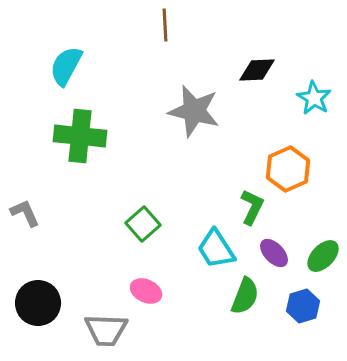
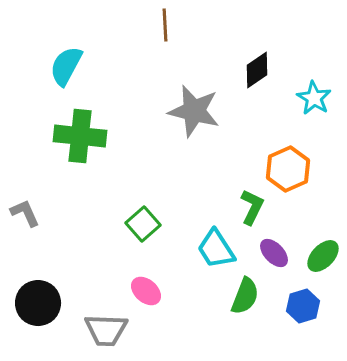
black diamond: rotated 33 degrees counterclockwise
pink ellipse: rotated 16 degrees clockwise
